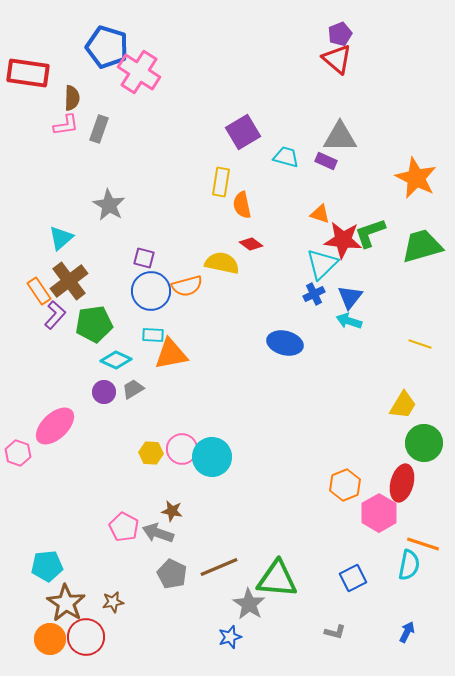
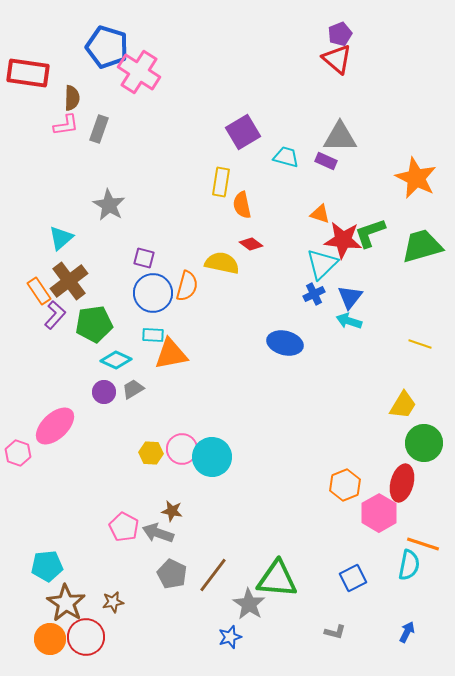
orange semicircle at (187, 286): rotated 60 degrees counterclockwise
blue circle at (151, 291): moved 2 px right, 2 px down
brown line at (219, 567): moved 6 px left, 8 px down; rotated 30 degrees counterclockwise
